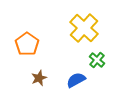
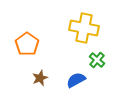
yellow cross: rotated 32 degrees counterclockwise
brown star: moved 1 px right
